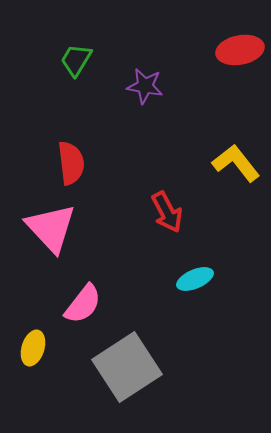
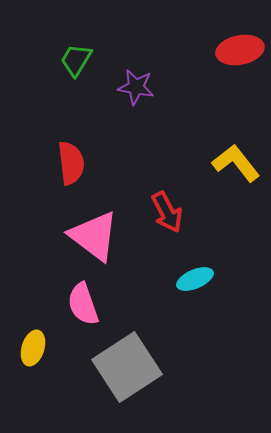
purple star: moved 9 px left, 1 px down
pink triangle: moved 43 px right, 8 px down; rotated 10 degrees counterclockwise
pink semicircle: rotated 123 degrees clockwise
